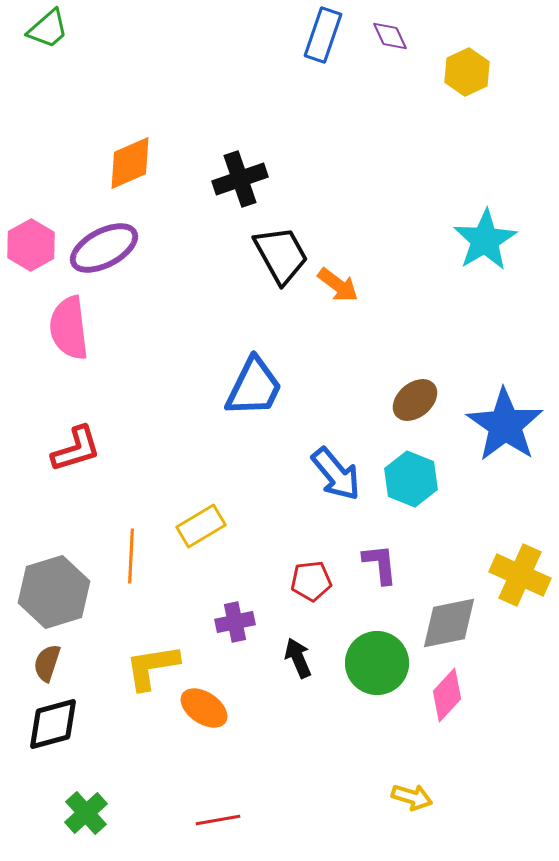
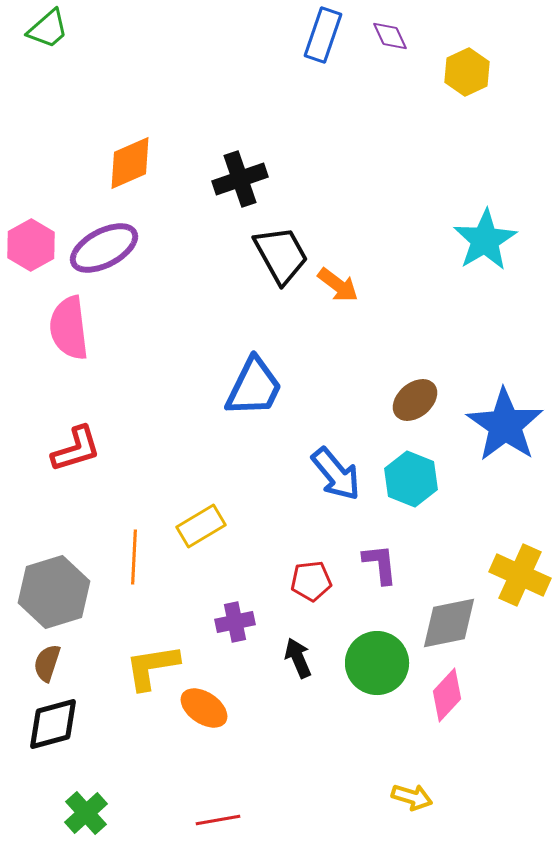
orange line: moved 3 px right, 1 px down
